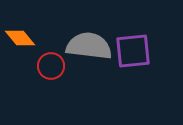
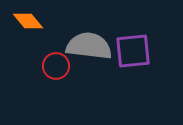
orange diamond: moved 8 px right, 17 px up
red circle: moved 5 px right
